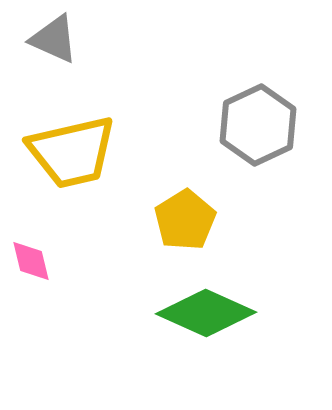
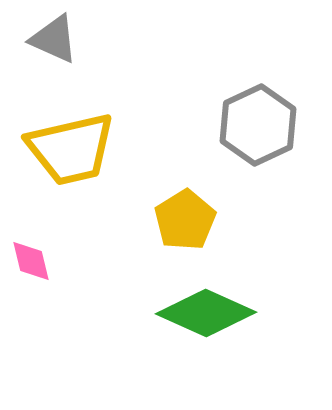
yellow trapezoid: moved 1 px left, 3 px up
